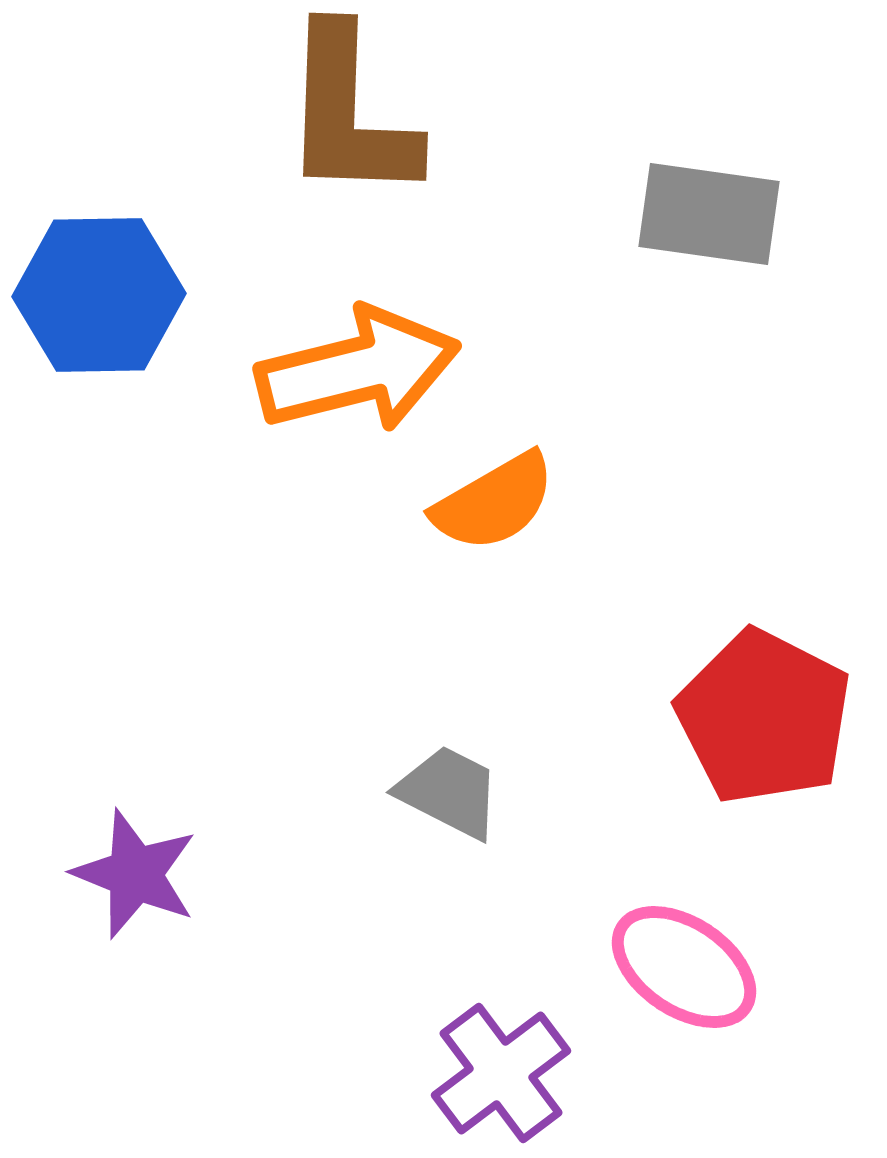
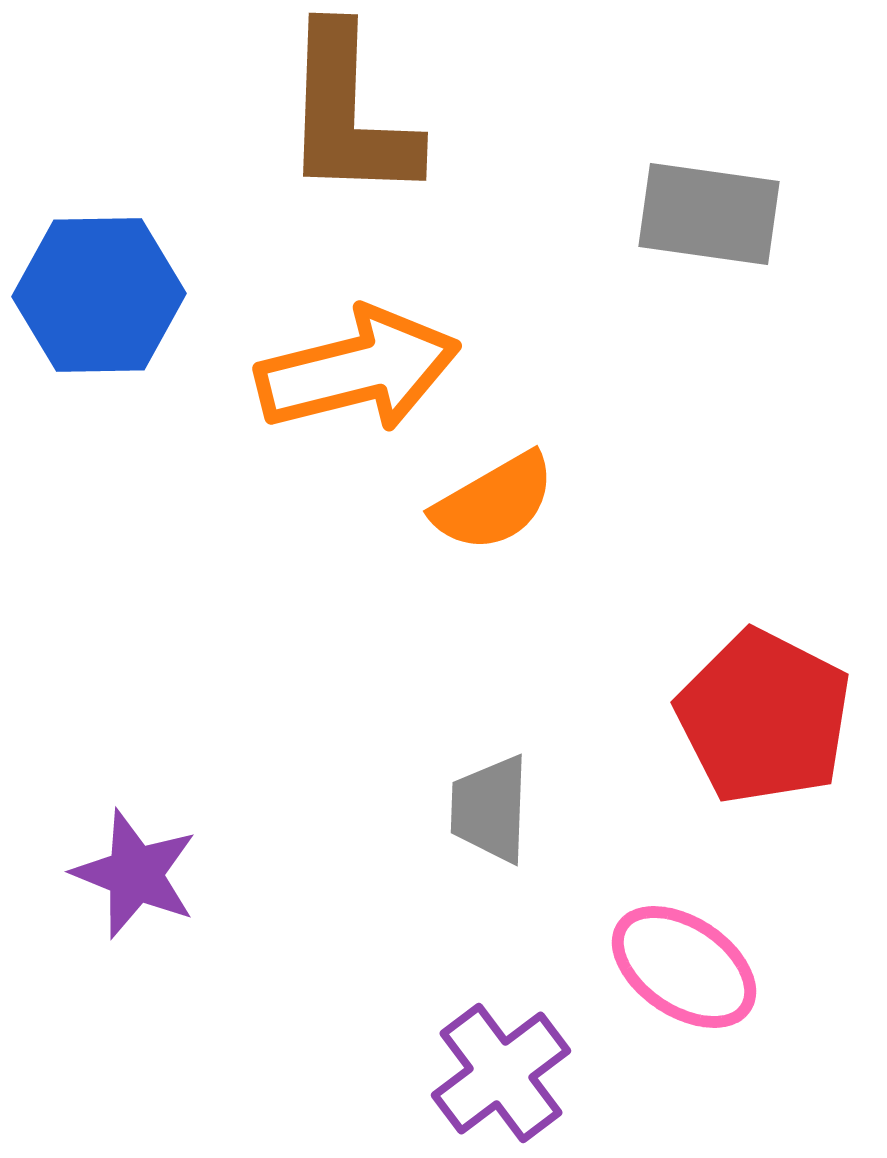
gray trapezoid: moved 41 px right, 17 px down; rotated 115 degrees counterclockwise
